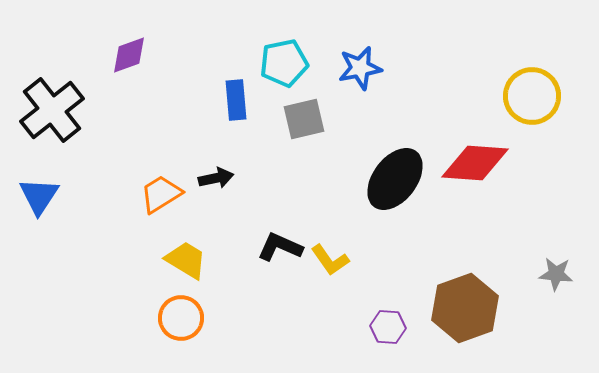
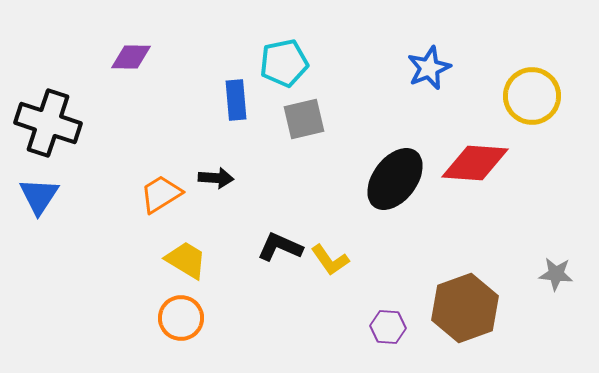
purple diamond: moved 2 px right, 2 px down; rotated 21 degrees clockwise
blue star: moved 69 px right; rotated 12 degrees counterclockwise
black cross: moved 4 px left, 13 px down; rotated 34 degrees counterclockwise
black arrow: rotated 16 degrees clockwise
